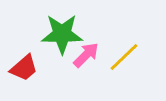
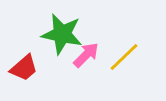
green star: rotated 12 degrees clockwise
